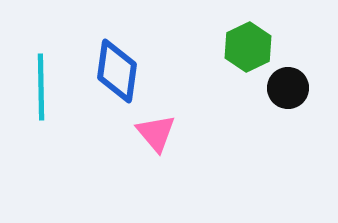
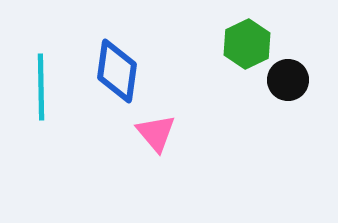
green hexagon: moved 1 px left, 3 px up
black circle: moved 8 px up
